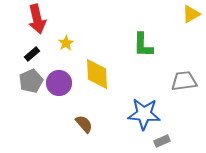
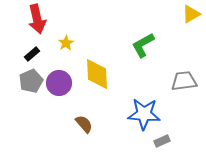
green L-shape: rotated 60 degrees clockwise
